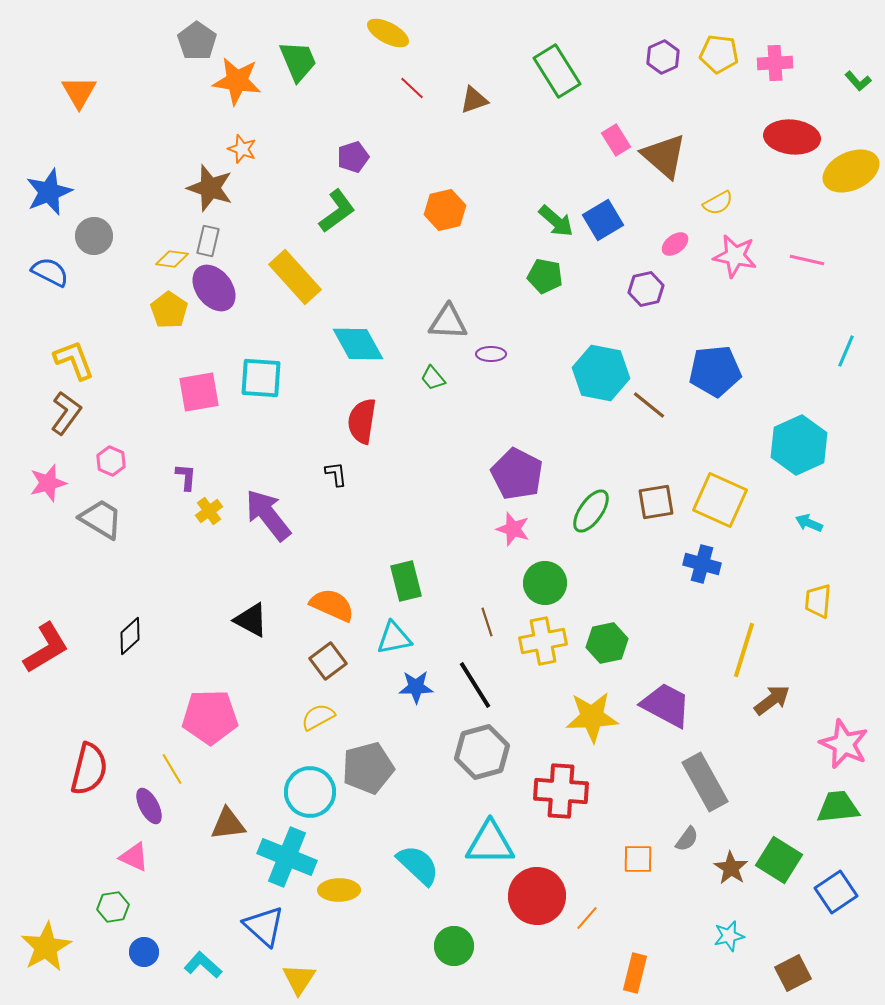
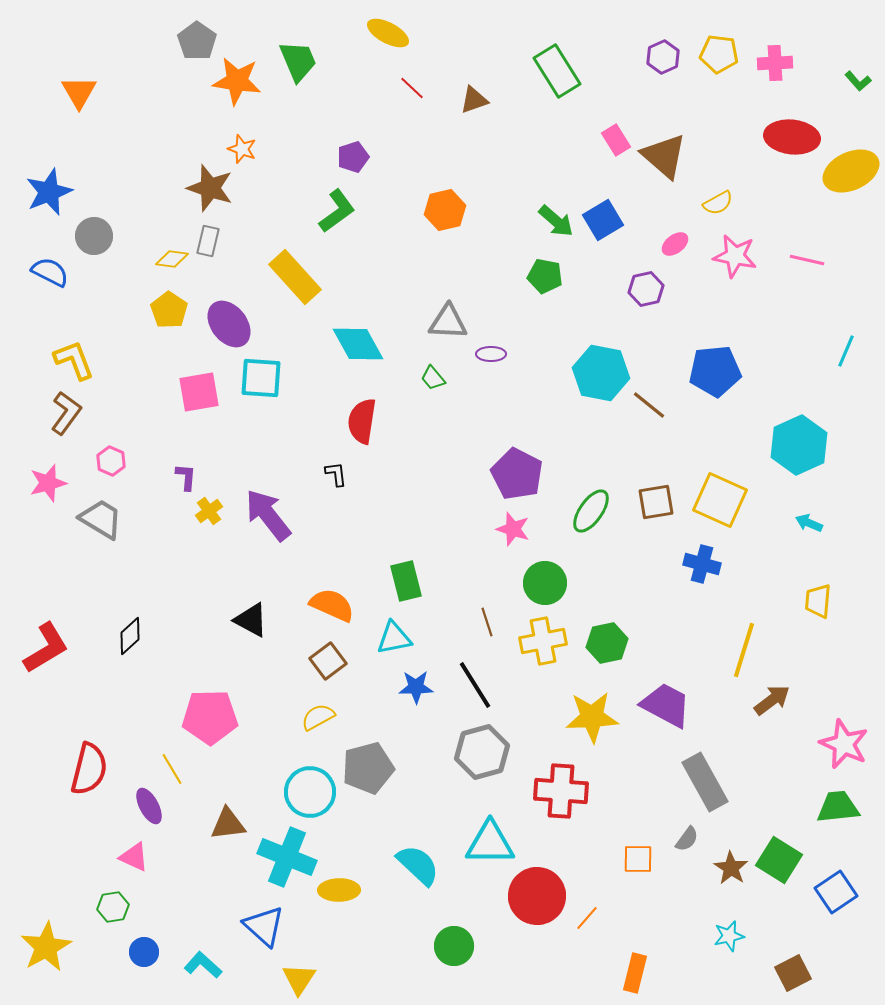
purple ellipse at (214, 288): moved 15 px right, 36 px down
